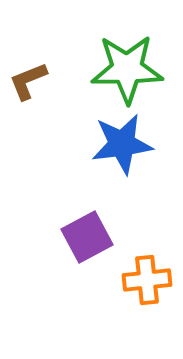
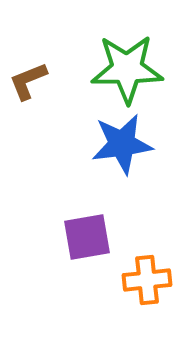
purple square: rotated 18 degrees clockwise
